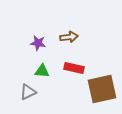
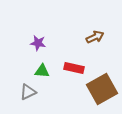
brown arrow: moved 26 px right; rotated 18 degrees counterclockwise
brown square: rotated 16 degrees counterclockwise
